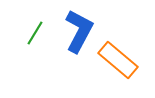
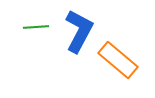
green line: moved 1 px right, 6 px up; rotated 55 degrees clockwise
